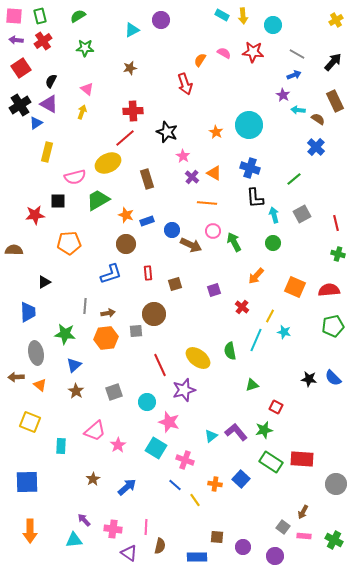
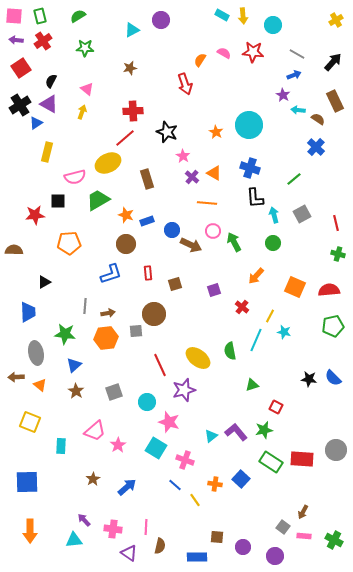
gray circle at (336, 484): moved 34 px up
